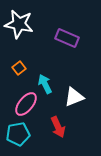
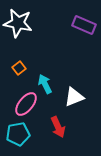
white star: moved 1 px left, 1 px up
purple rectangle: moved 17 px right, 13 px up
